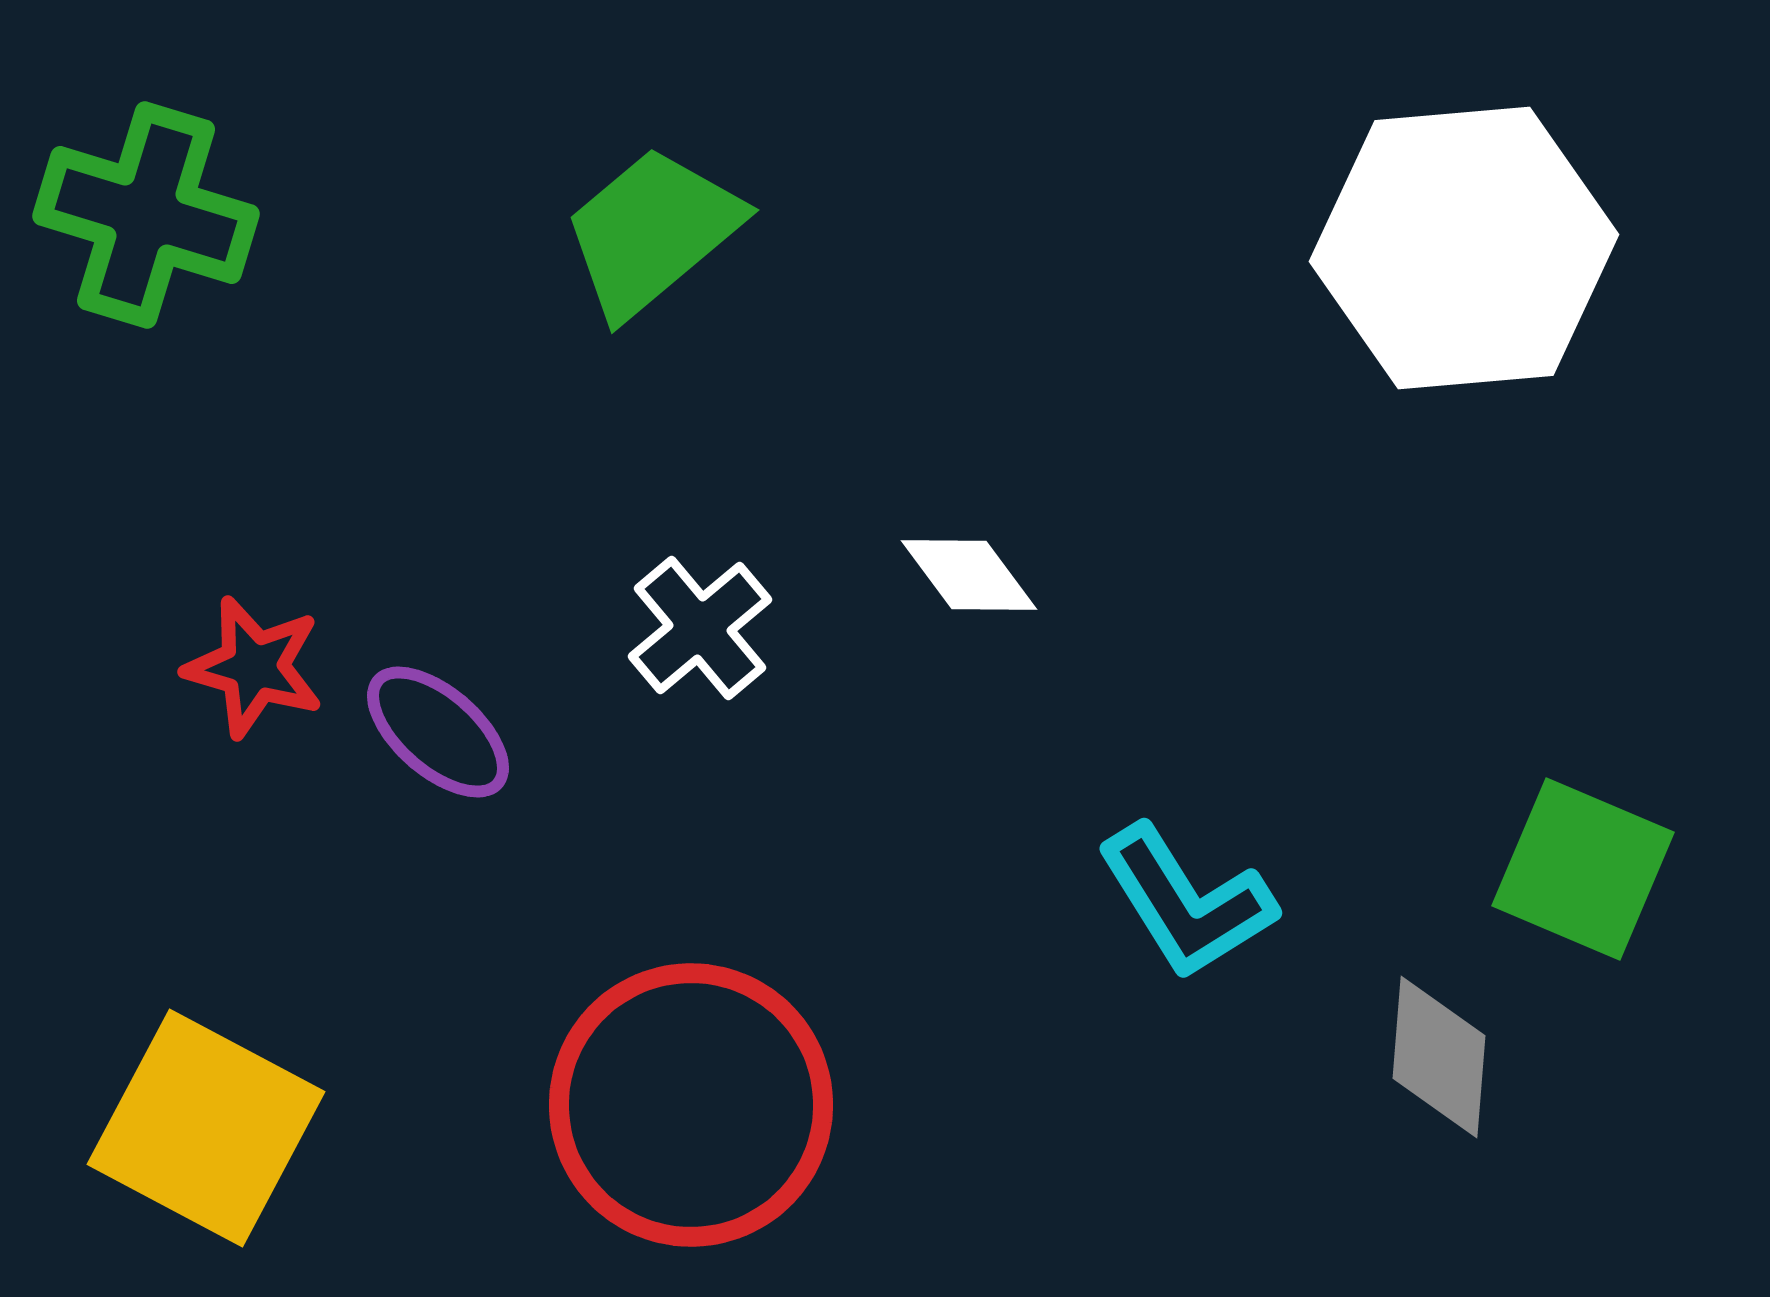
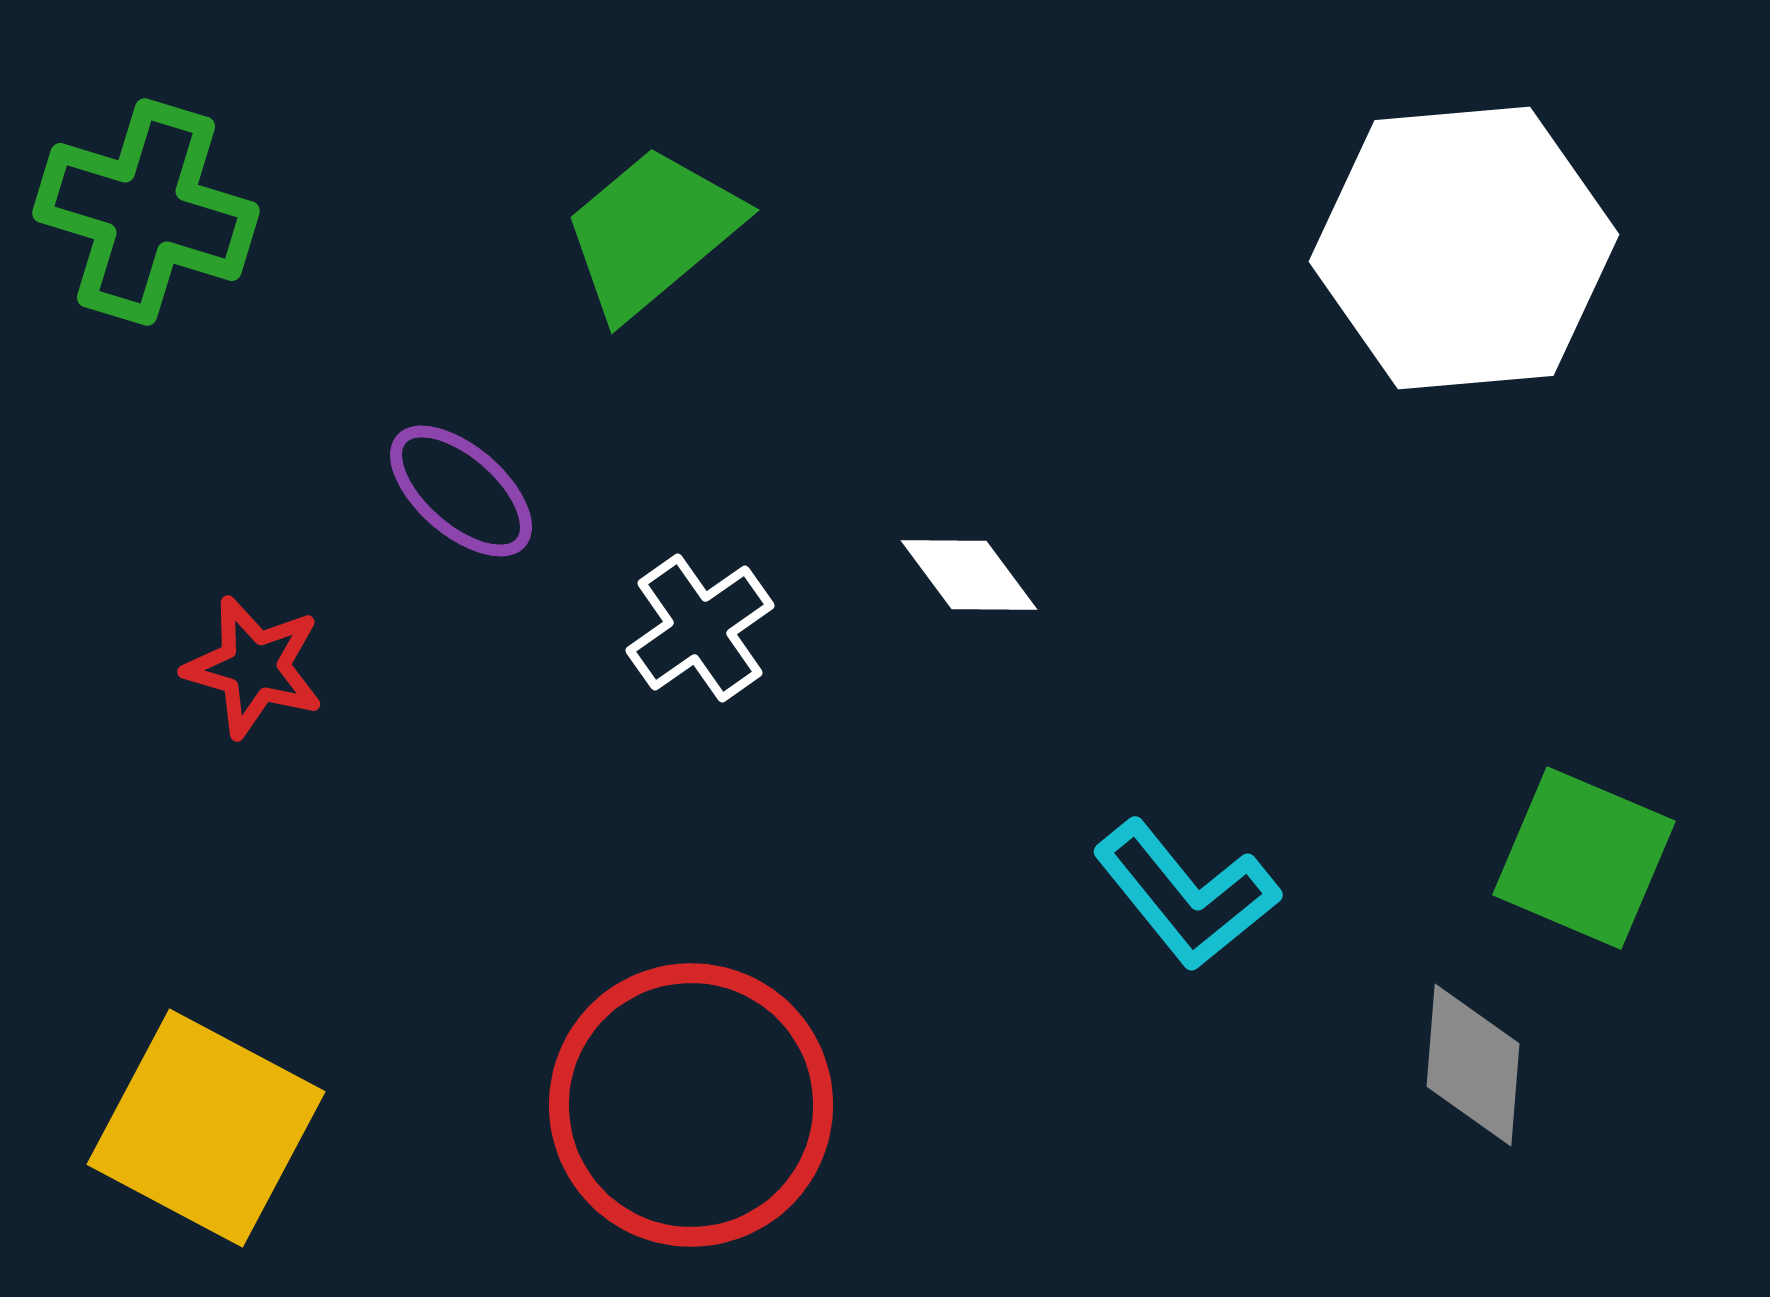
green cross: moved 3 px up
white cross: rotated 5 degrees clockwise
purple ellipse: moved 23 px right, 241 px up
green square: moved 1 px right, 11 px up
cyan L-shape: moved 7 px up; rotated 7 degrees counterclockwise
gray diamond: moved 34 px right, 8 px down
